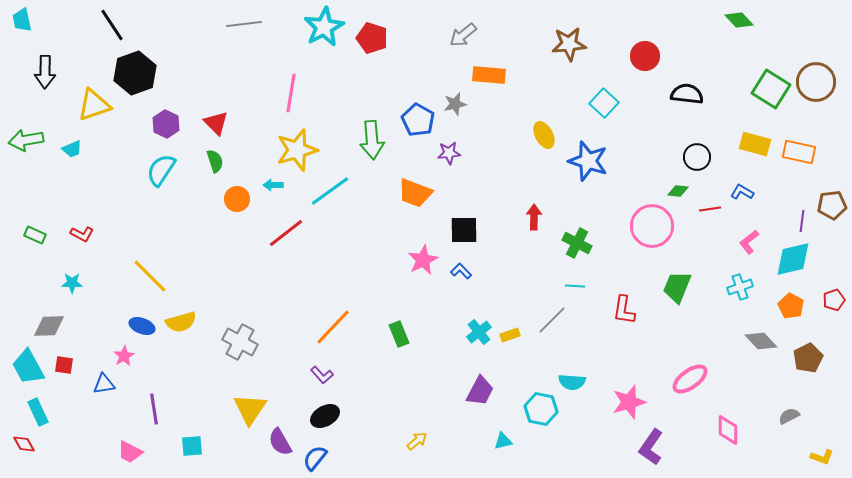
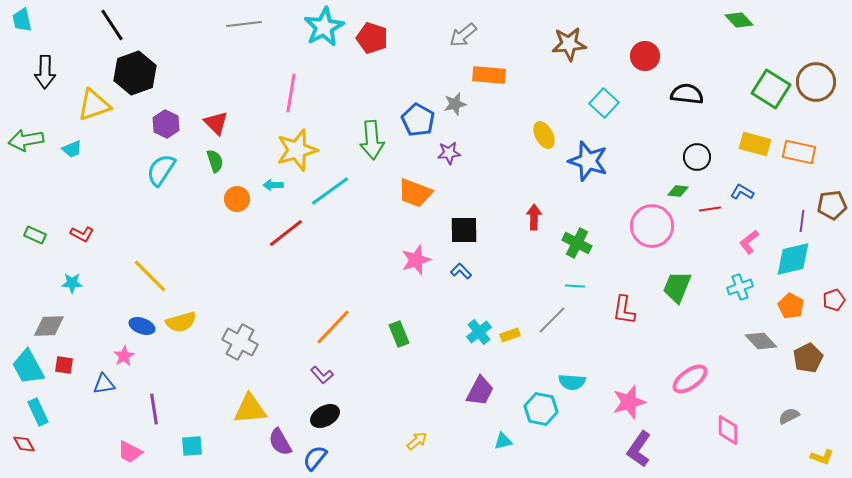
pink star at (423, 260): moved 7 px left; rotated 8 degrees clockwise
yellow triangle at (250, 409): rotated 51 degrees clockwise
purple L-shape at (651, 447): moved 12 px left, 2 px down
